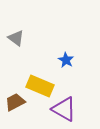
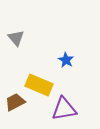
gray triangle: rotated 12 degrees clockwise
yellow rectangle: moved 1 px left, 1 px up
purple triangle: rotated 40 degrees counterclockwise
